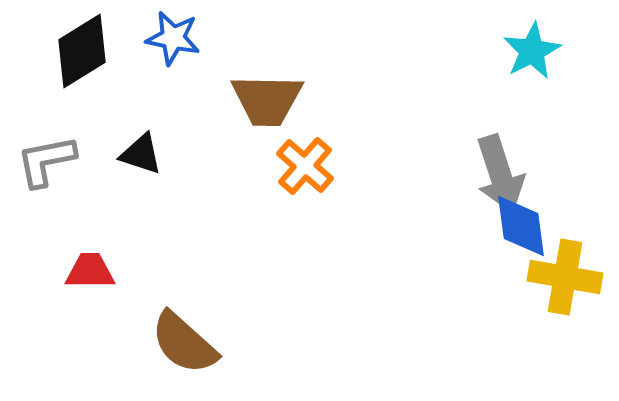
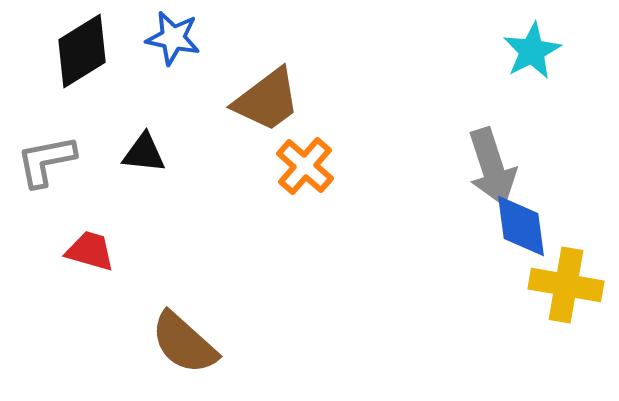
brown trapezoid: rotated 38 degrees counterclockwise
black triangle: moved 3 px right, 1 px up; rotated 12 degrees counterclockwise
gray arrow: moved 8 px left, 7 px up
red trapezoid: moved 20 px up; rotated 16 degrees clockwise
yellow cross: moved 1 px right, 8 px down
